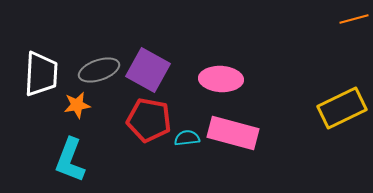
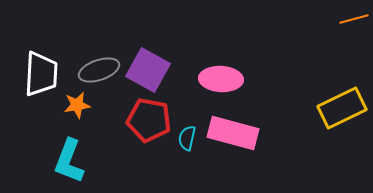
cyan semicircle: rotated 70 degrees counterclockwise
cyan L-shape: moved 1 px left, 1 px down
